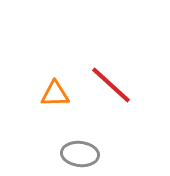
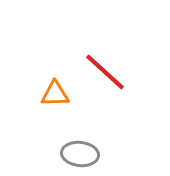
red line: moved 6 px left, 13 px up
